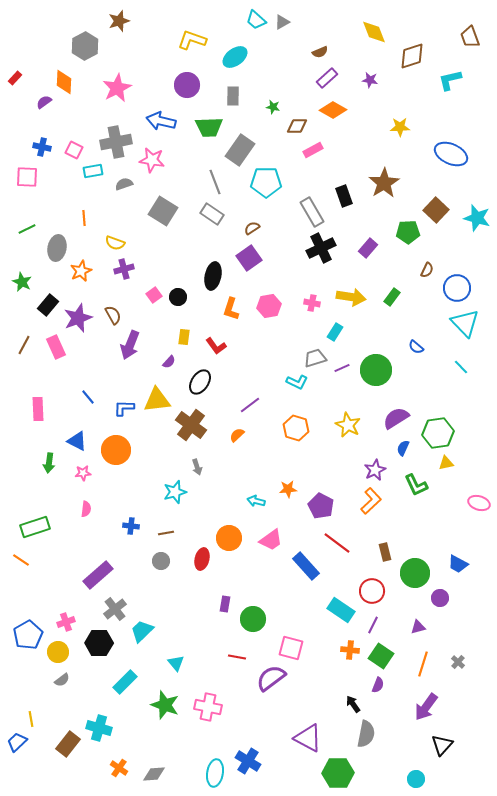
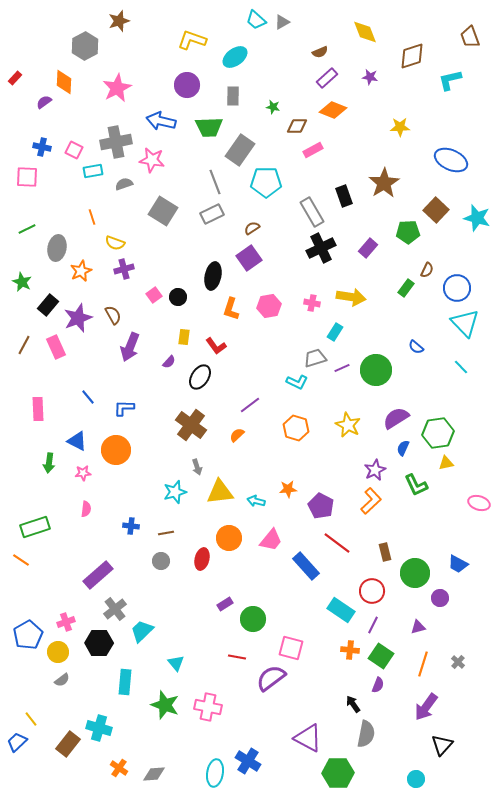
yellow diamond at (374, 32): moved 9 px left
purple star at (370, 80): moved 3 px up
orange diamond at (333, 110): rotated 8 degrees counterclockwise
blue ellipse at (451, 154): moved 6 px down
gray rectangle at (212, 214): rotated 60 degrees counterclockwise
orange line at (84, 218): moved 8 px right, 1 px up; rotated 14 degrees counterclockwise
green rectangle at (392, 297): moved 14 px right, 9 px up
purple arrow at (130, 345): moved 2 px down
black ellipse at (200, 382): moved 5 px up
yellow triangle at (157, 400): moved 63 px right, 92 px down
pink trapezoid at (271, 540): rotated 15 degrees counterclockwise
purple rectangle at (225, 604): rotated 49 degrees clockwise
cyan rectangle at (125, 682): rotated 40 degrees counterclockwise
yellow line at (31, 719): rotated 28 degrees counterclockwise
